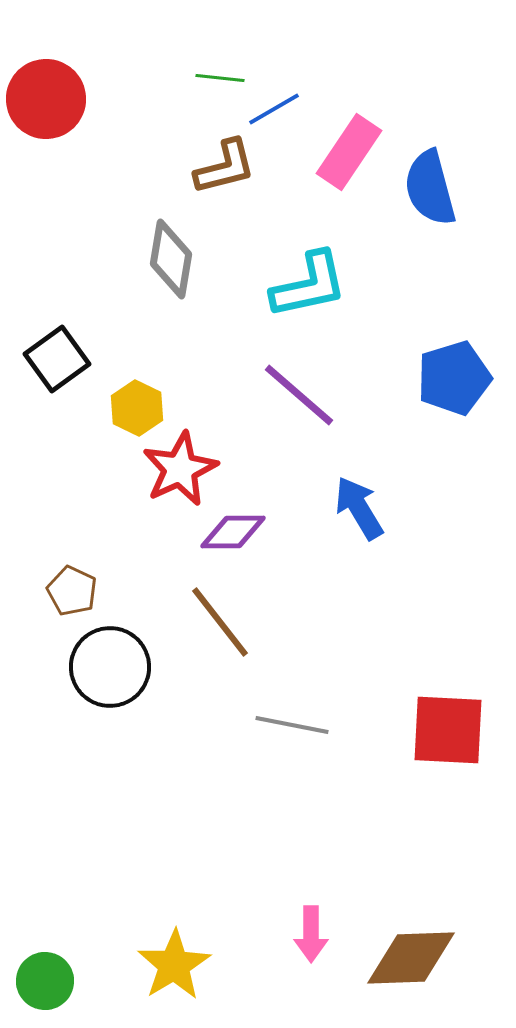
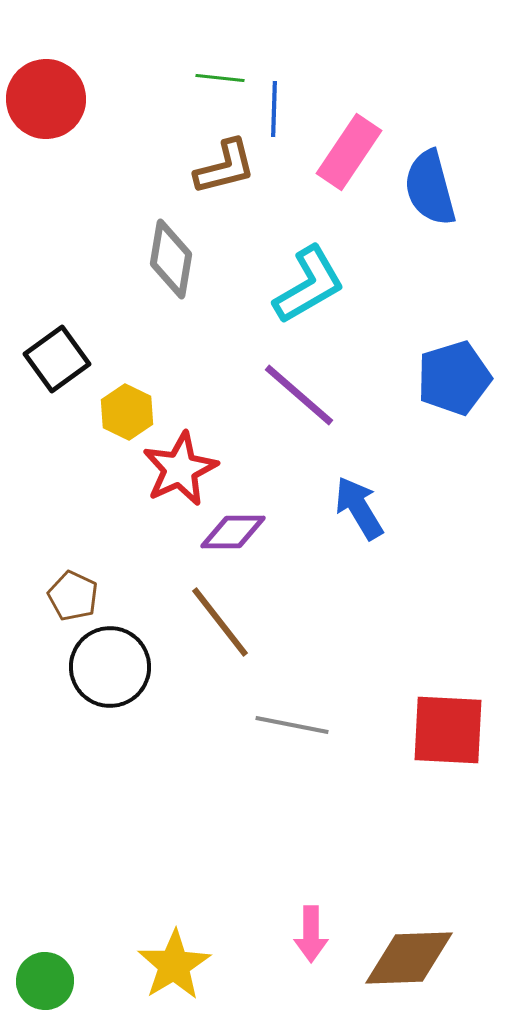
blue line: rotated 58 degrees counterclockwise
cyan L-shape: rotated 18 degrees counterclockwise
yellow hexagon: moved 10 px left, 4 px down
brown pentagon: moved 1 px right, 5 px down
brown diamond: moved 2 px left
